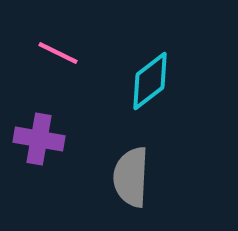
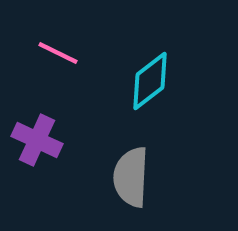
purple cross: moved 2 px left, 1 px down; rotated 15 degrees clockwise
